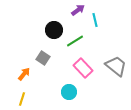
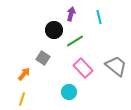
purple arrow: moved 7 px left, 4 px down; rotated 40 degrees counterclockwise
cyan line: moved 4 px right, 3 px up
